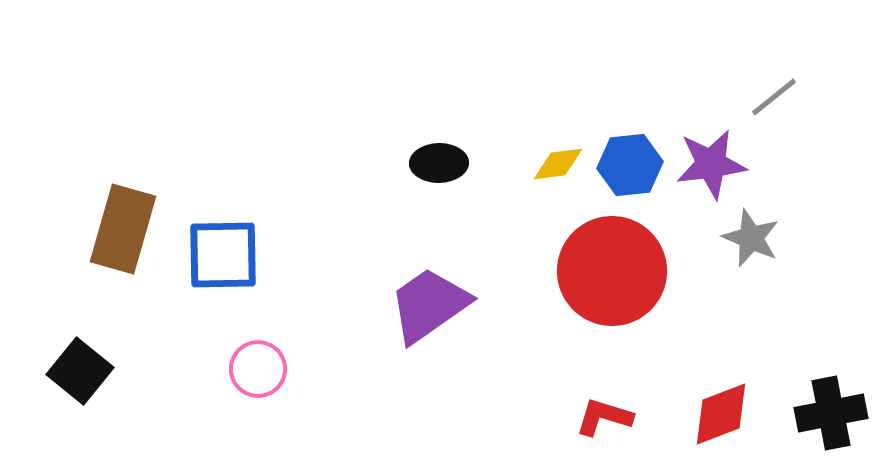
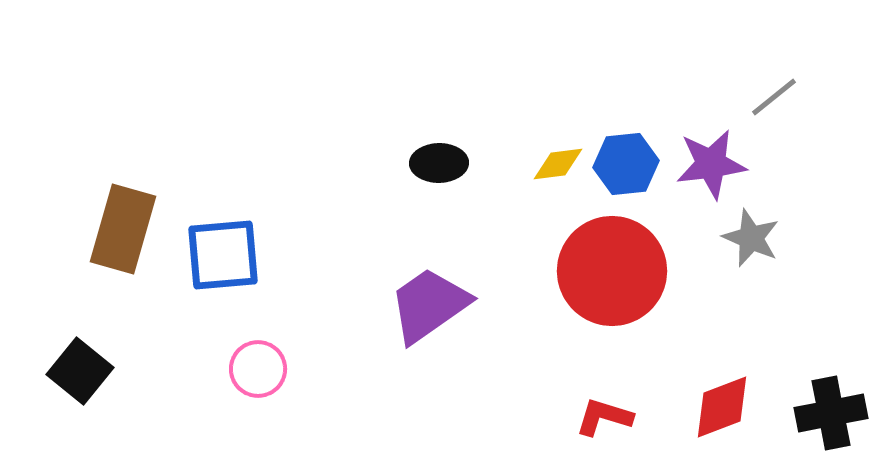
blue hexagon: moved 4 px left, 1 px up
blue square: rotated 4 degrees counterclockwise
red diamond: moved 1 px right, 7 px up
